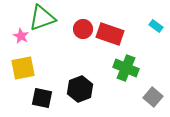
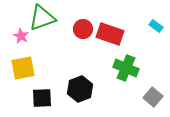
black square: rotated 15 degrees counterclockwise
